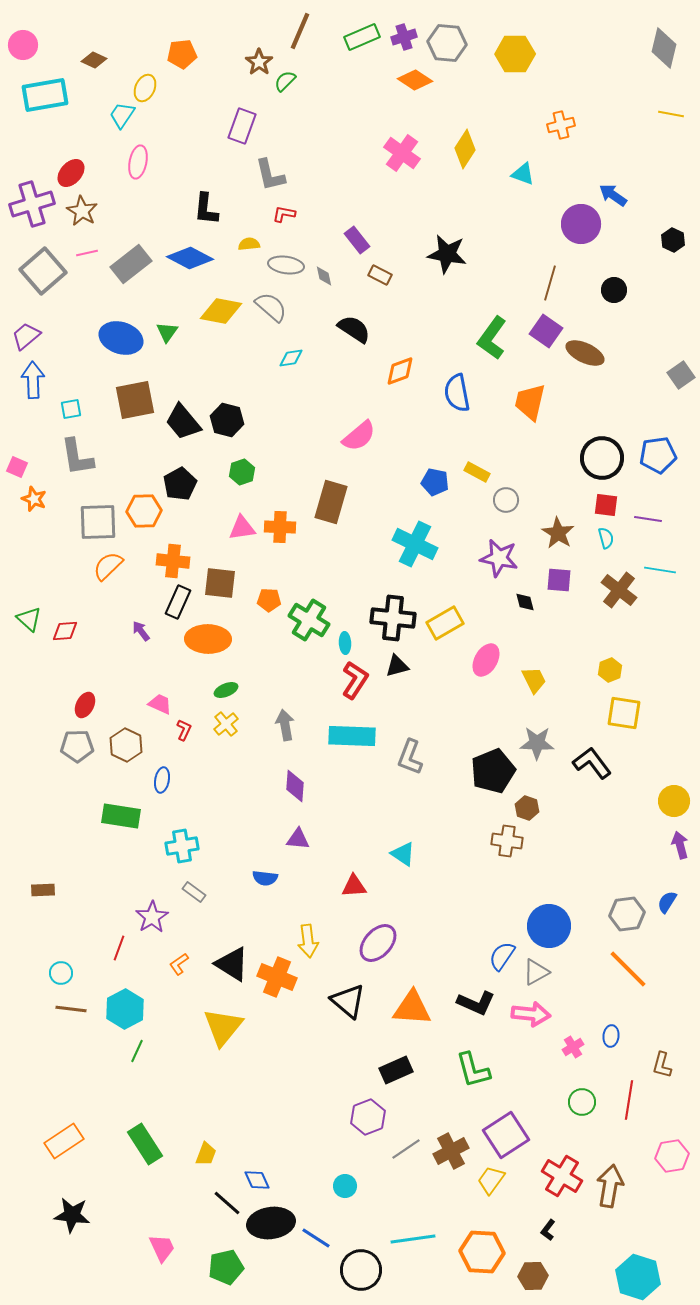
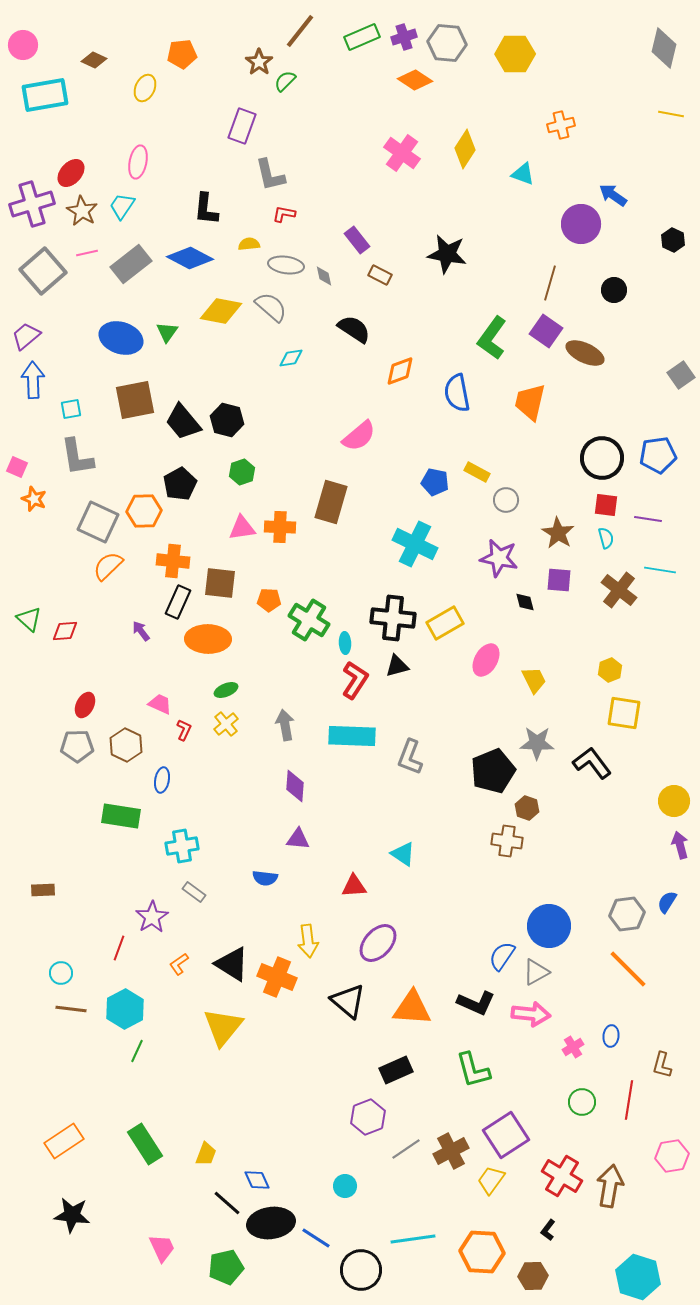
brown line at (300, 31): rotated 15 degrees clockwise
cyan trapezoid at (122, 115): moved 91 px down
gray square at (98, 522): rotated 27 degrees clockwise
